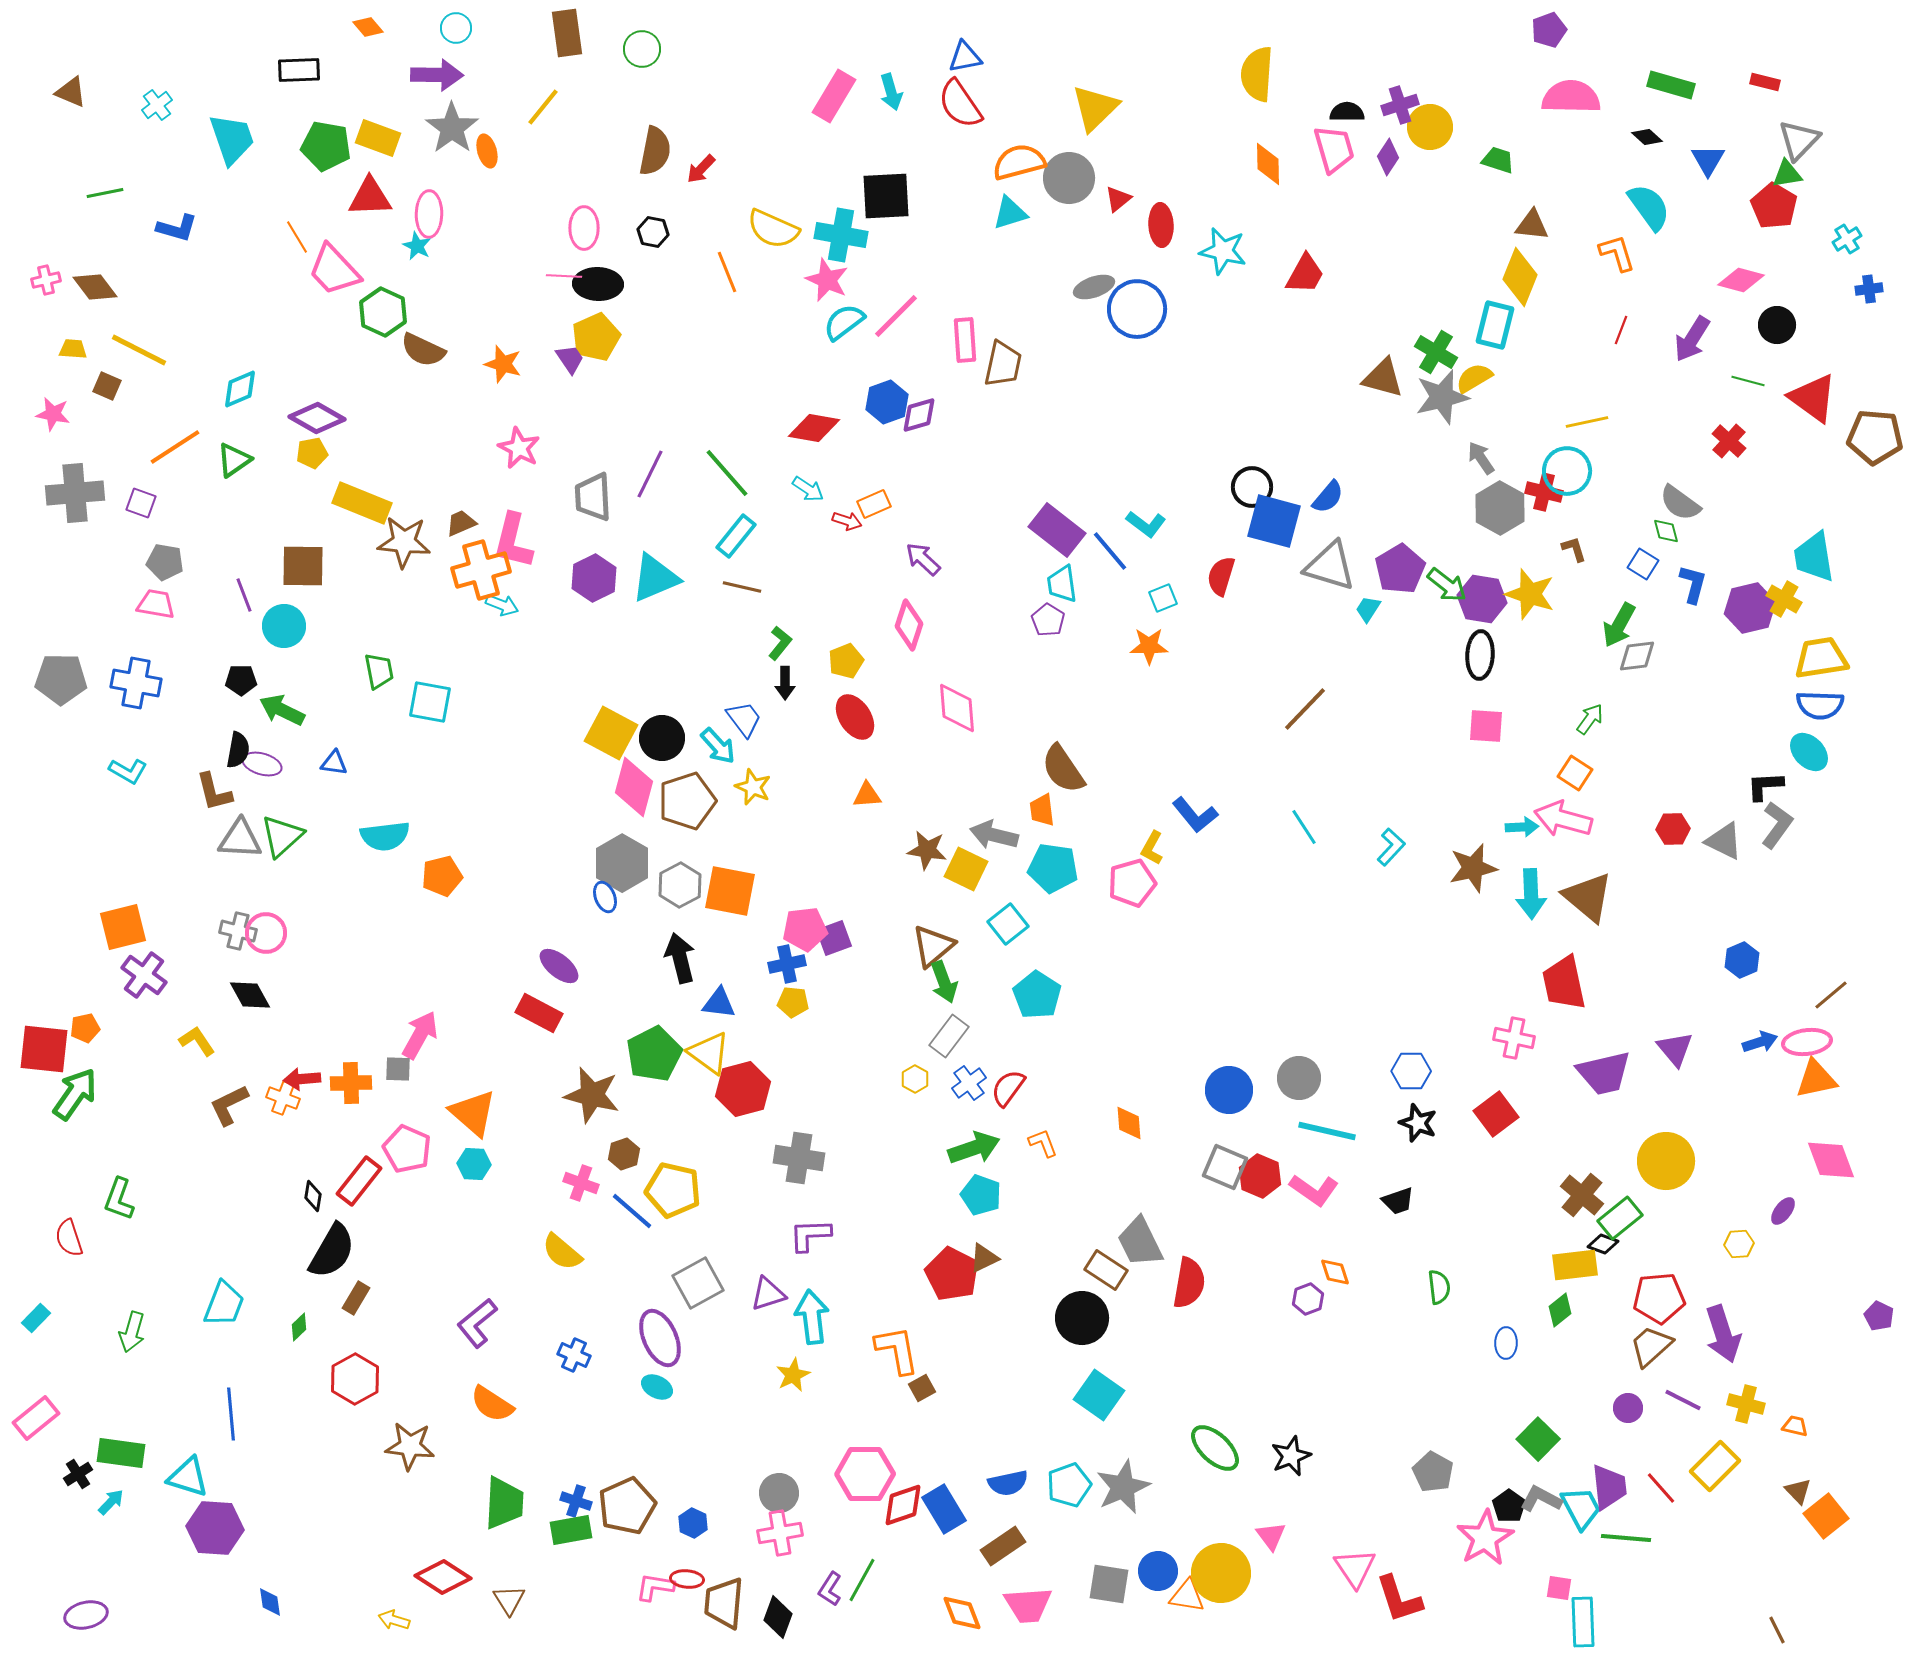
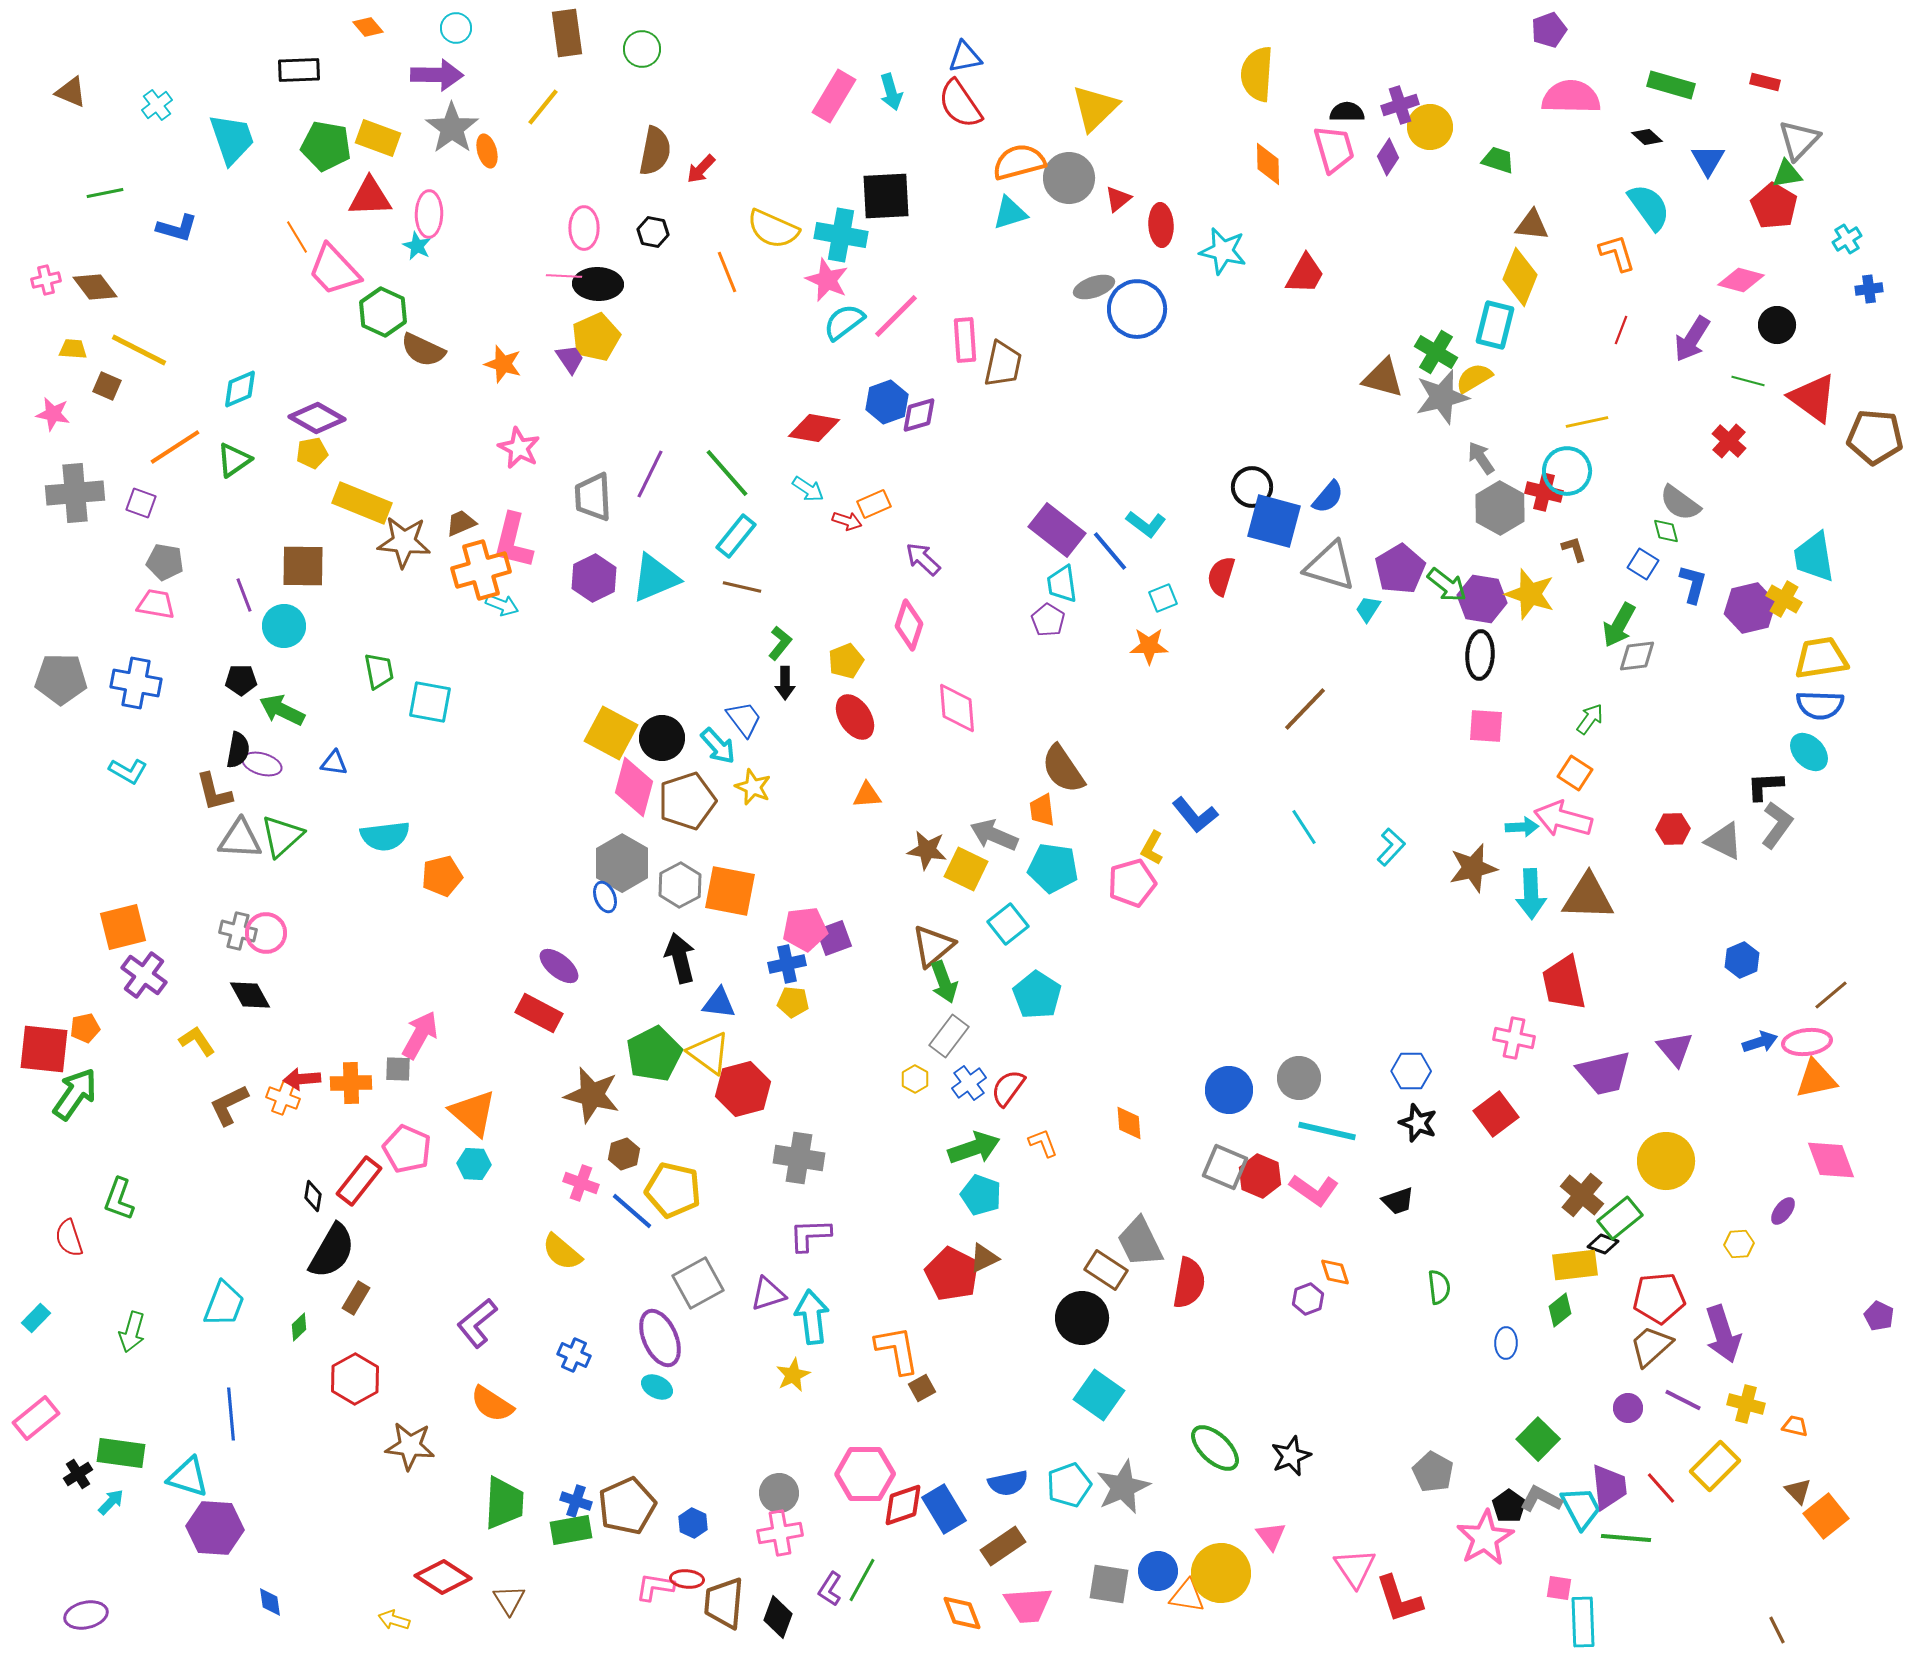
gray arrow at (994, 835): rotated 9 degrees clockwise
brown triangle at (1588, 897): rotated 38 degrees counterclockwise
